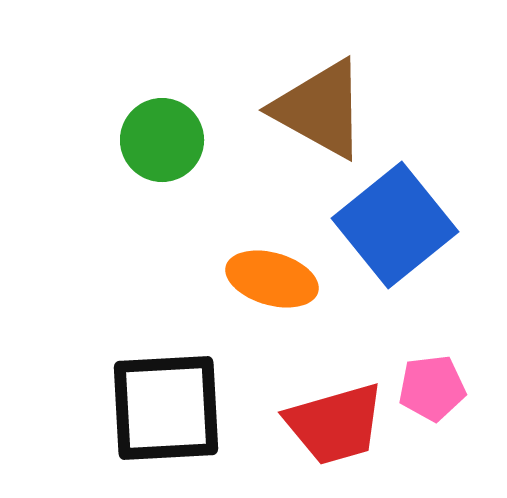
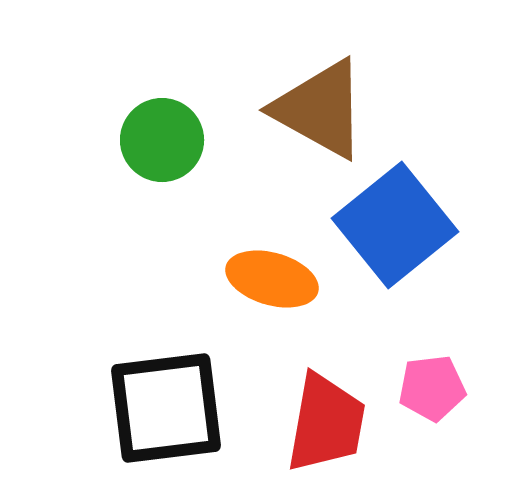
black square: rotated 4 degrees counterclockwise
red trapezoid: moved 9 px left, 1 px up; rotated 64 degrees counterclockwise
